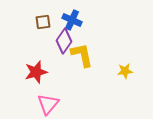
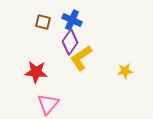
brown square: rotated 21 degrees clockwise
purple diamond: moved 6 px right, 1 px down
yellow L-shape: moved 1 px left, 3 px down; rotated 112 degrees counterclockwise
red star: rotated 20 degrees clockwise
